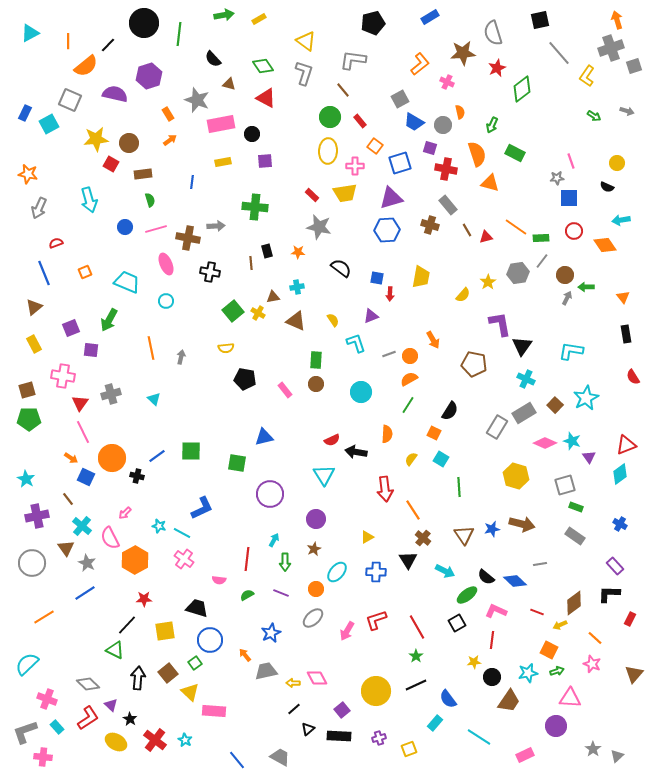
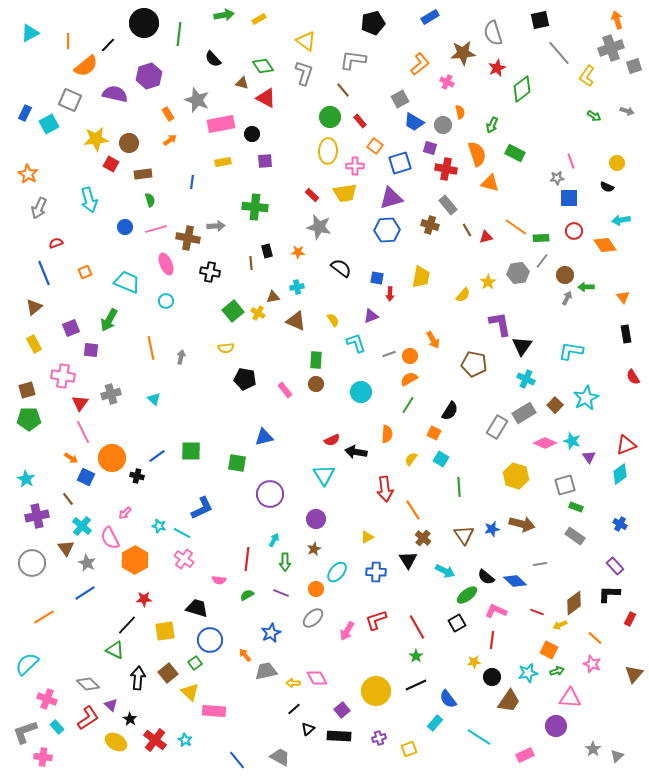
brown triangle at (229, 84): moved 13 px right, 1 px up
orange star at (28, 174): rotated 18 degrees clockwise
